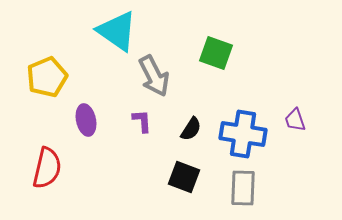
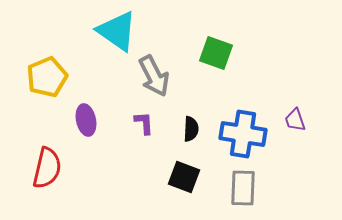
purple L-shape: moved 2 px right, 2 px down
black semicircle: rotated 30 degrees counterclockwise
